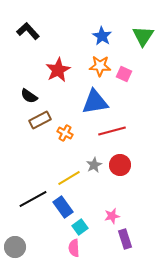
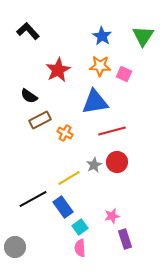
red circle: moved 3 px left, 3 px up
pink semicircle: moved 6 px right
